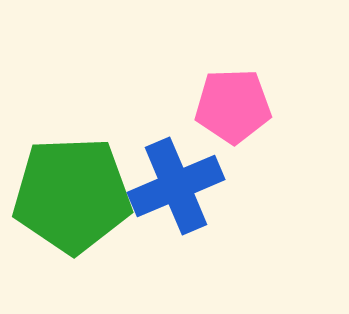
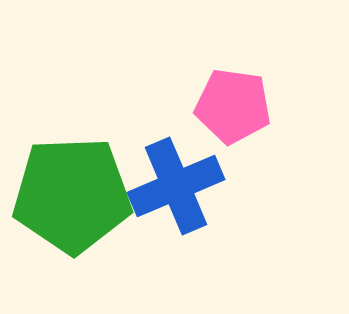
pink pentagon: rotated 10 degrees clockwise
